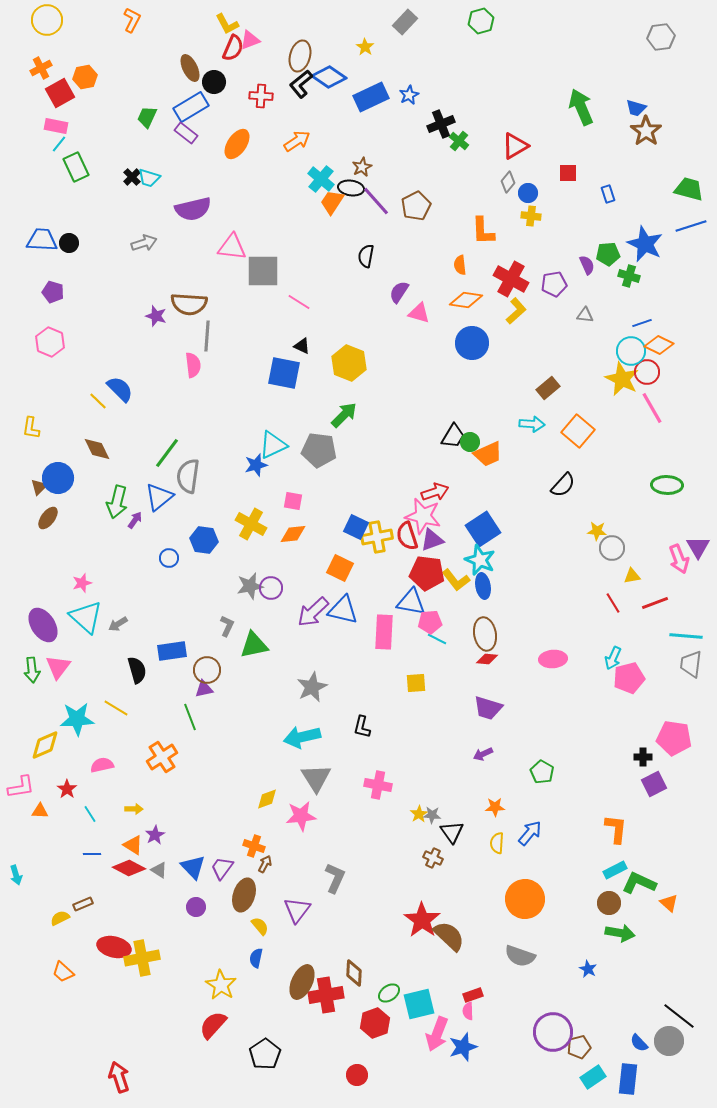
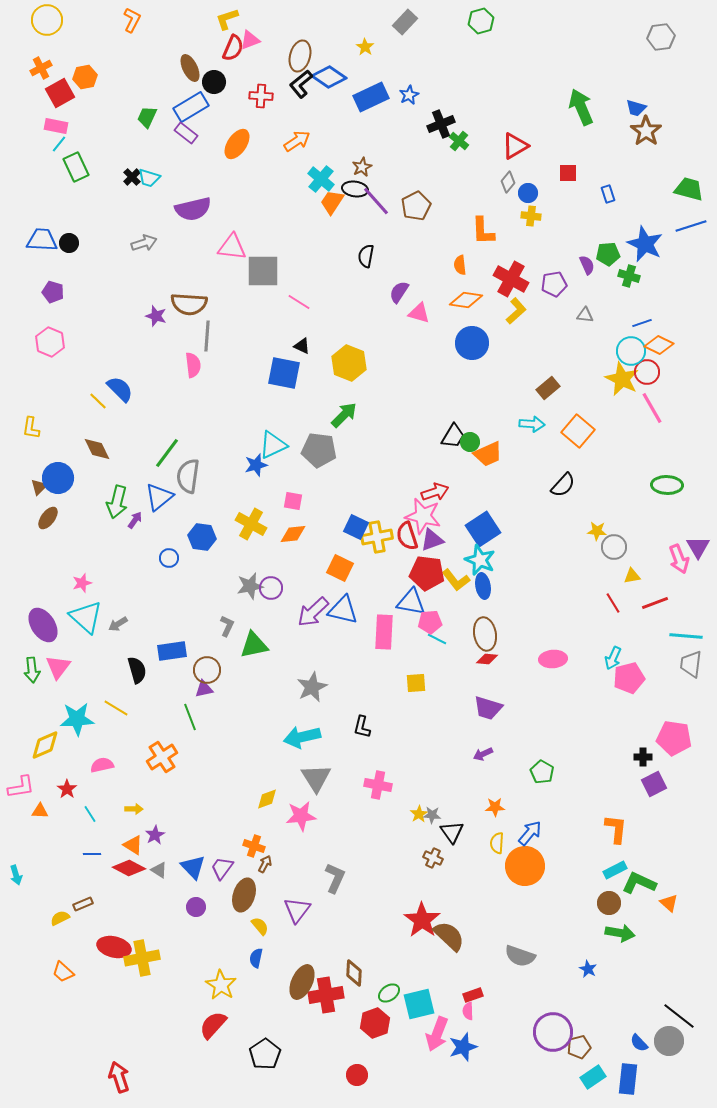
yellow L-shape at (227, 24): moved 5 px up; rotated 100 degrees clockwise
black ellipse at (351, 188): moved 4 px right, 1 px down
blue hexagon at (204, 540): moved 2 px left, 3 px up
gray circle at (612, 548): moved 2 px right, 1 px up
orange circle at (525, 899): moved 33 px up
